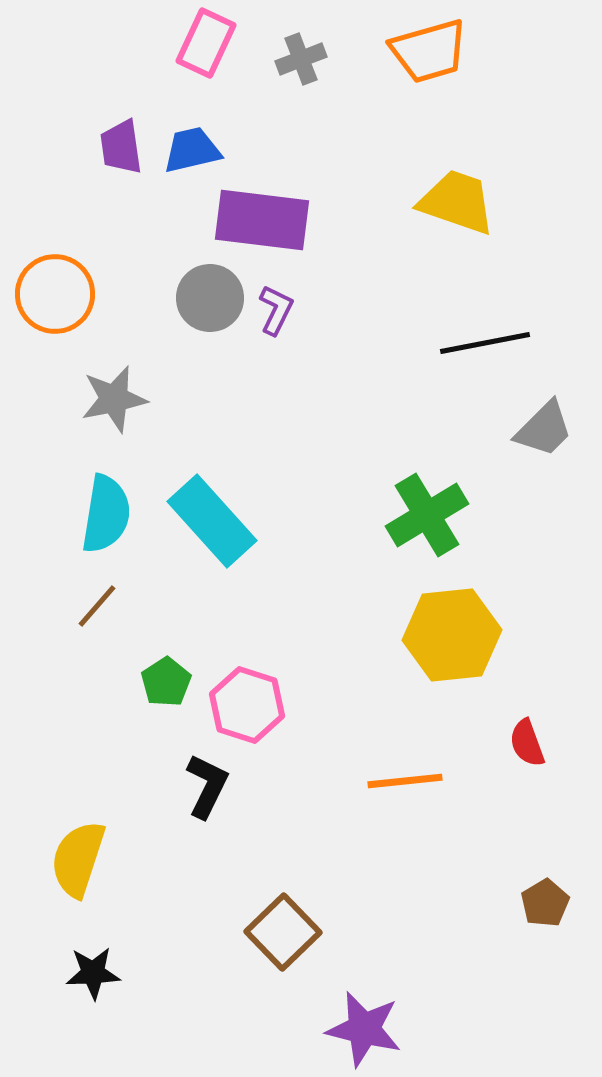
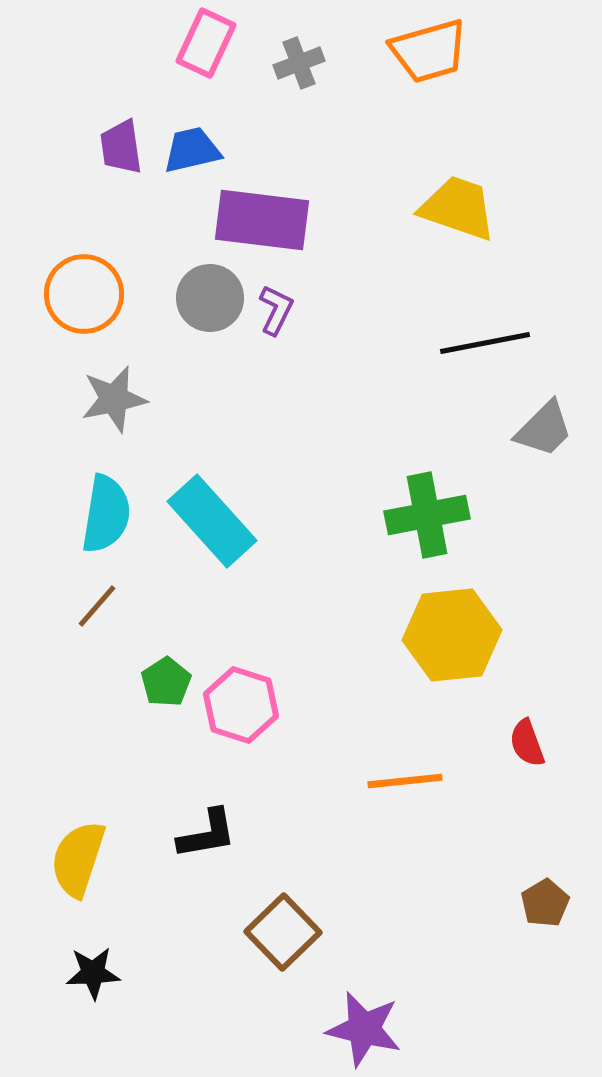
gray cross: moved 2 px left, 4 px down
yellow trapezoid: moved 1 px right, 6 px down
orange circle: moved 29 px right
green cross: rotated 20 degrees clockwise
pink hexagon: moved 6 px left
black L-shape: moved 48 px down; rotated 54 degrees clockwise
